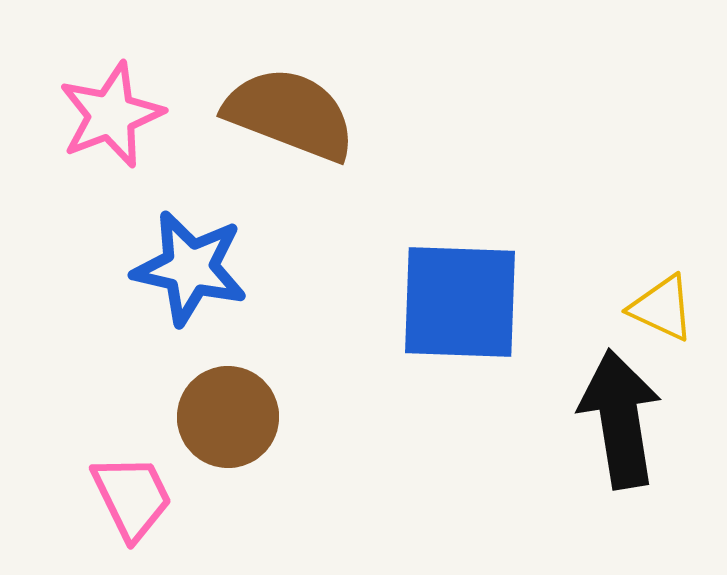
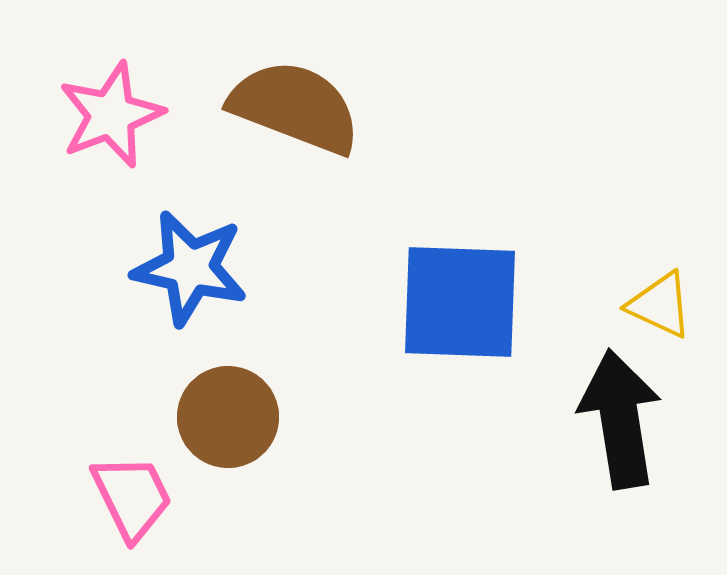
brown semicircle: moved 5 px right, 7 px up
yellow triangle: moved 2 px left, 3 px up
